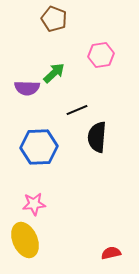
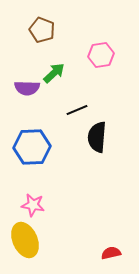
brown pentagon: moved 12 px left, 11 px down
blue hexagon: moved 7 px left
pink star: moved 1 px left, 1 px down; rotated 15 degrees clockwise
